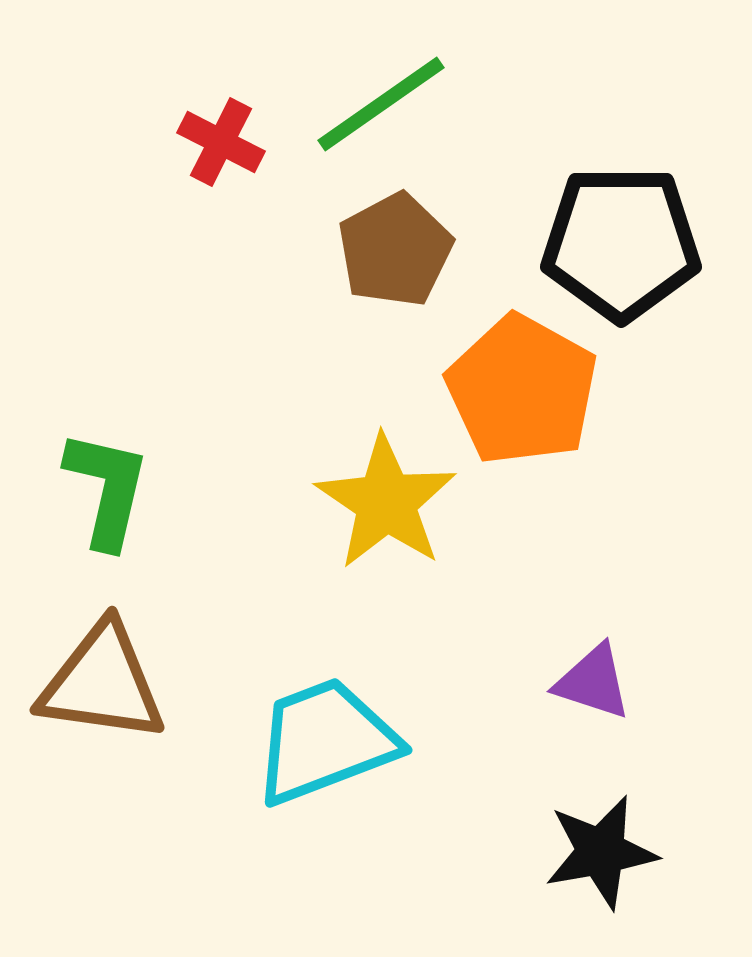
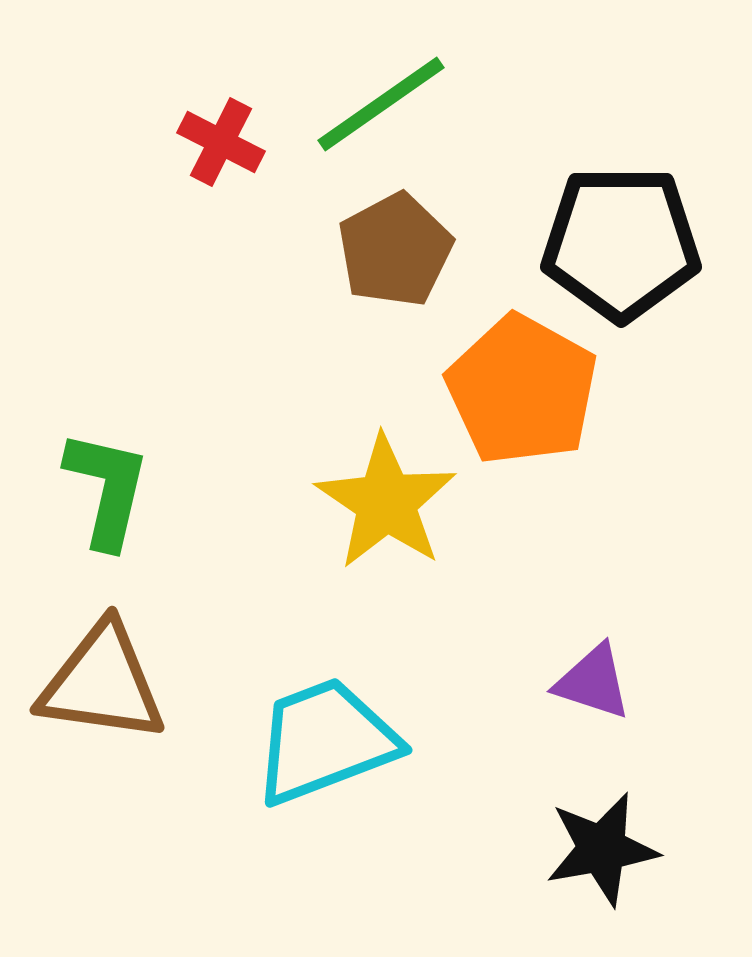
black star: moved 1 px right, 3 px up
